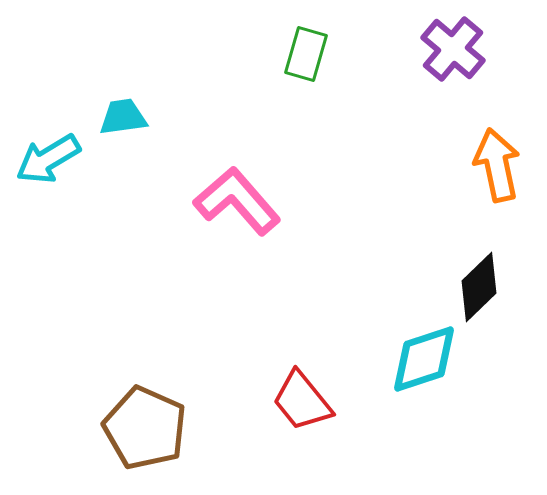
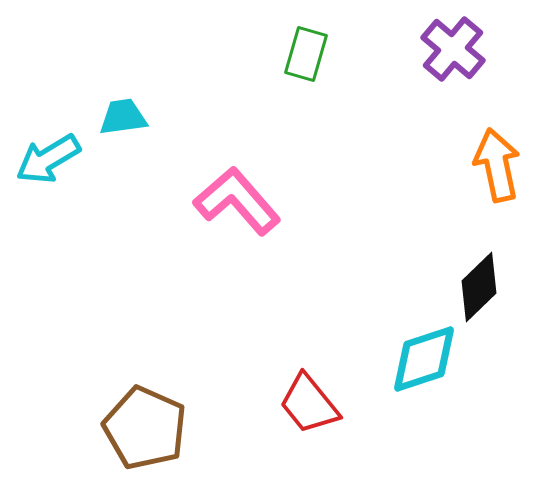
red trapezoid: moved 7 px right, 3 px down
